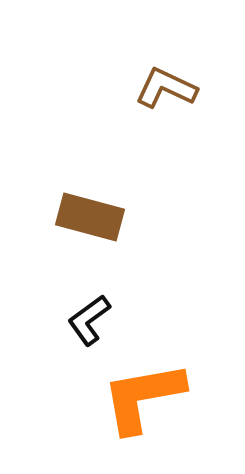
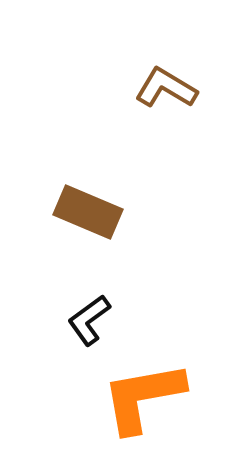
brown L-shape: rotated 6 degrees clockwise
brown rectangle: moved 2 px left, 5 px up; rotated 8 degrees clockwise
